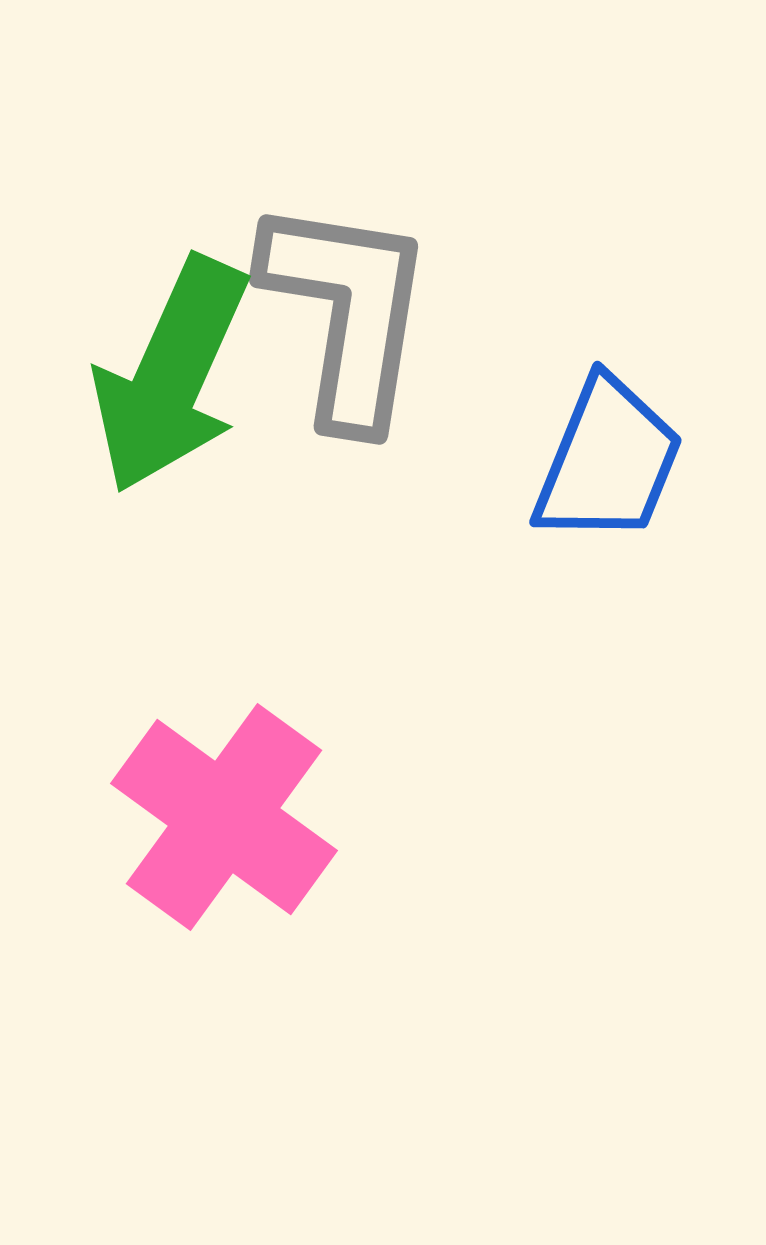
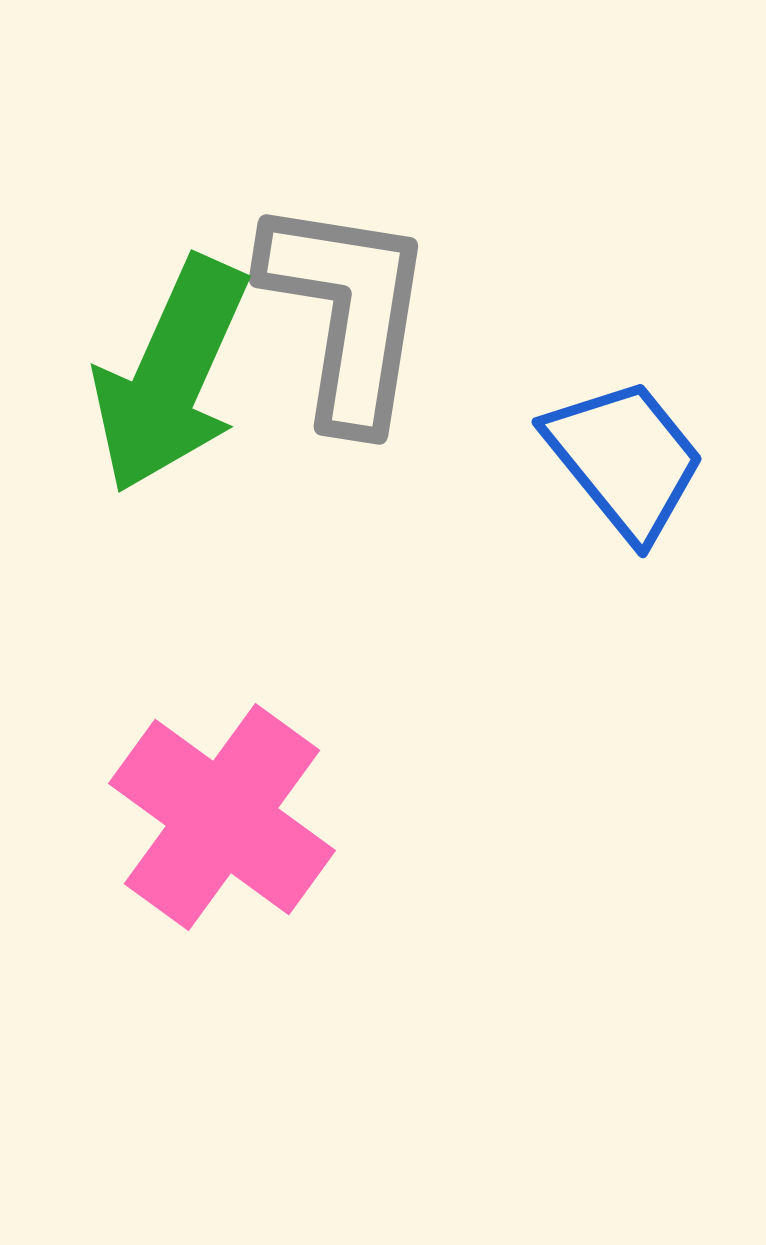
blue trapezoid: moved 17 px right, 2 px up; rotated 61 degrees counterclockwise
pink cross: moved 2 px left
